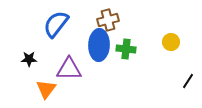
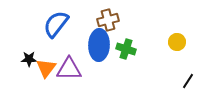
yellow circle: moved 6 px right
green cross: rotated 12 degrees clockwise
orange triangle: moved 21 px up
